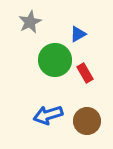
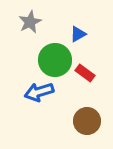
red rectangle: rotated 24 degrees counterclockwise
blue arrow: moved 9 px left, 23 px up
